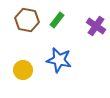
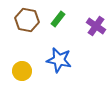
green rectangle: moved 1 px right, 1 px up
yellow circle: moved 1 px left, 1 px down
